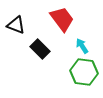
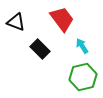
black triangle: moved 3 px up
green hexagon: moved 1 px left, 5 px down; rotated 20 degrees counterclockwise
